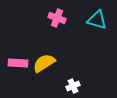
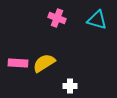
white cross: moved 3 px left; rotated 24 degrees clockwise
